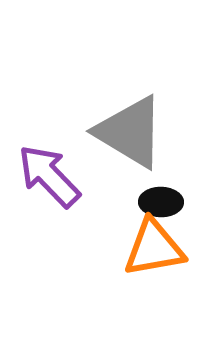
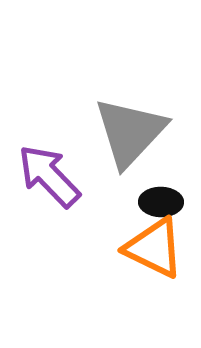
gray triangle: rotated 42 degrees clockwise
orange triangle: rotated 36 degrees clockwise
